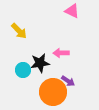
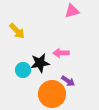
pink triangle: rotated 42 degrees counterclockwise
yellow arrow: moved 2 px left
orange circle: moved 1 px left, 2 px down
